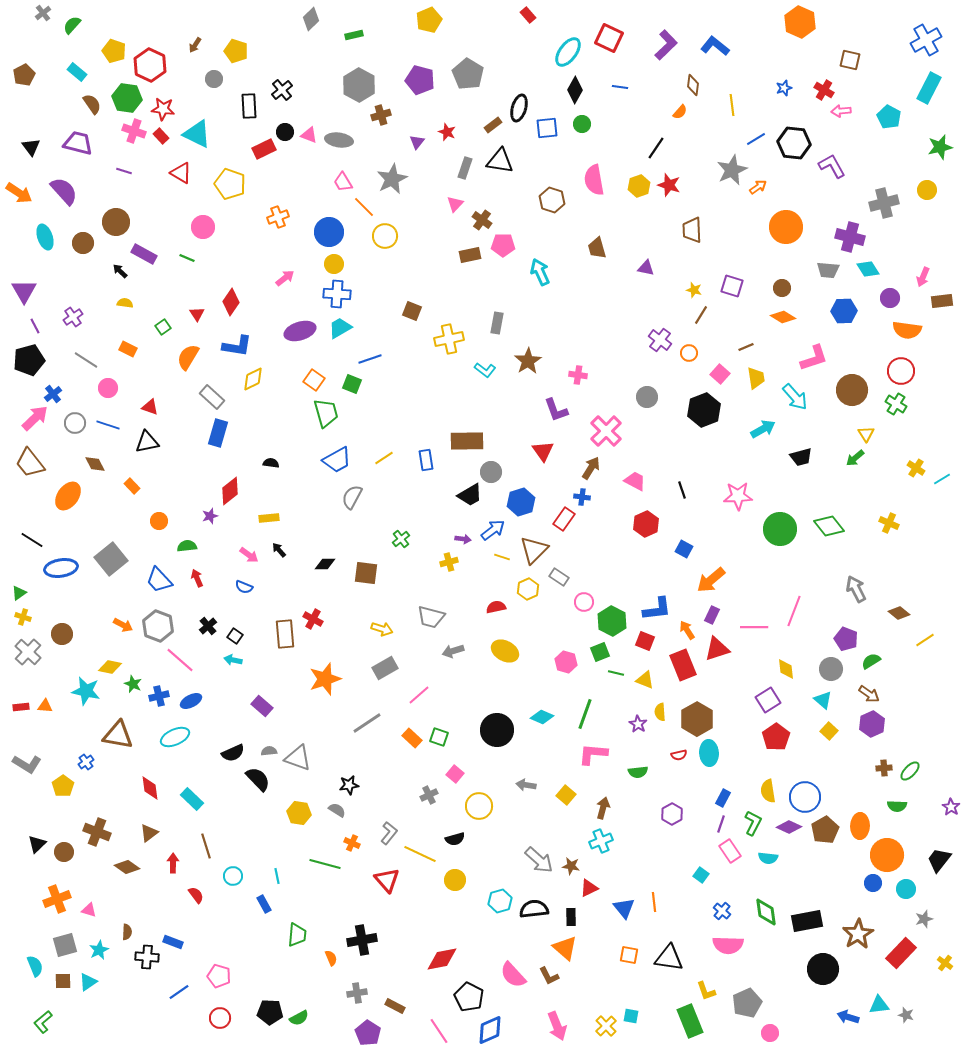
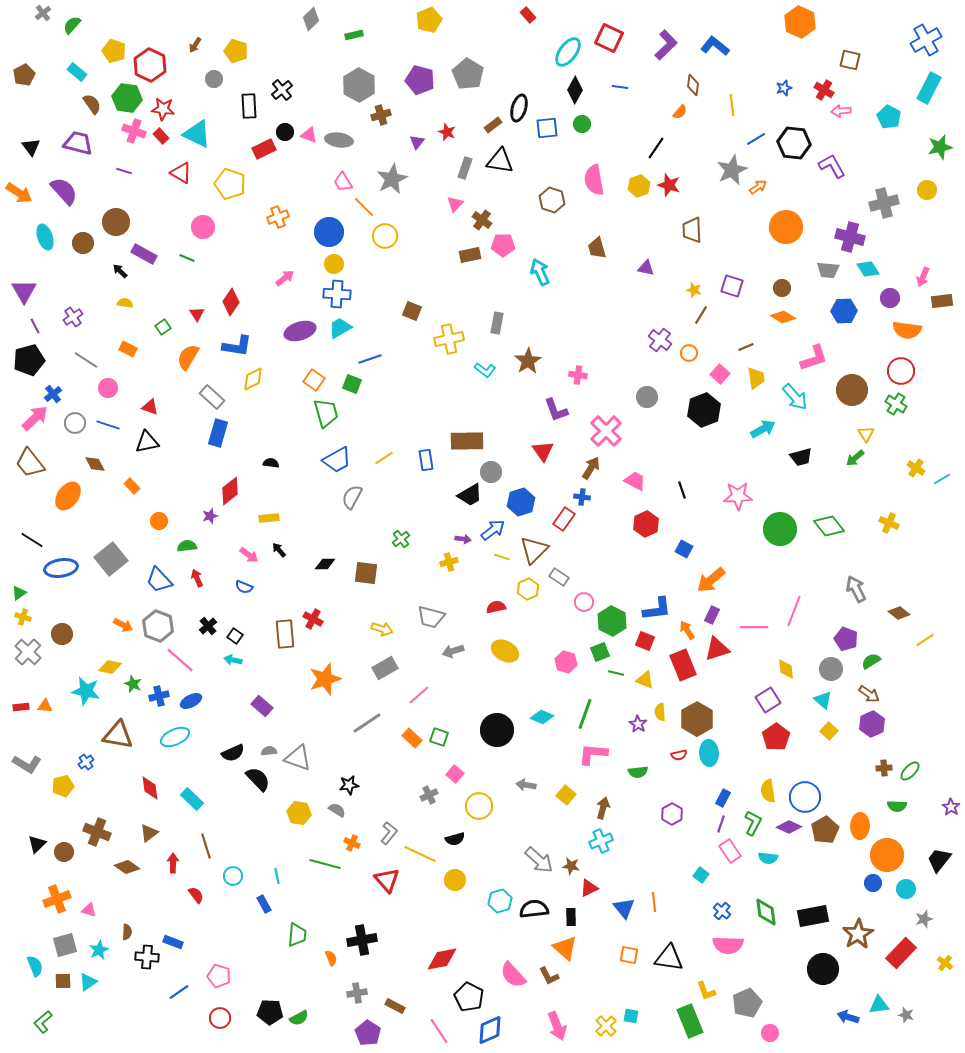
yellow pentagon at (63, 786): rotated 20 degrees clockwise
black rectangle at (807, 921): moved 6 px right, 5 px up
